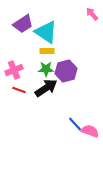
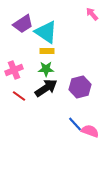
purple hexagon: moved 14 px right, 16 px down
red line: moved 6 px down; rotated 16 degrees clockwise
